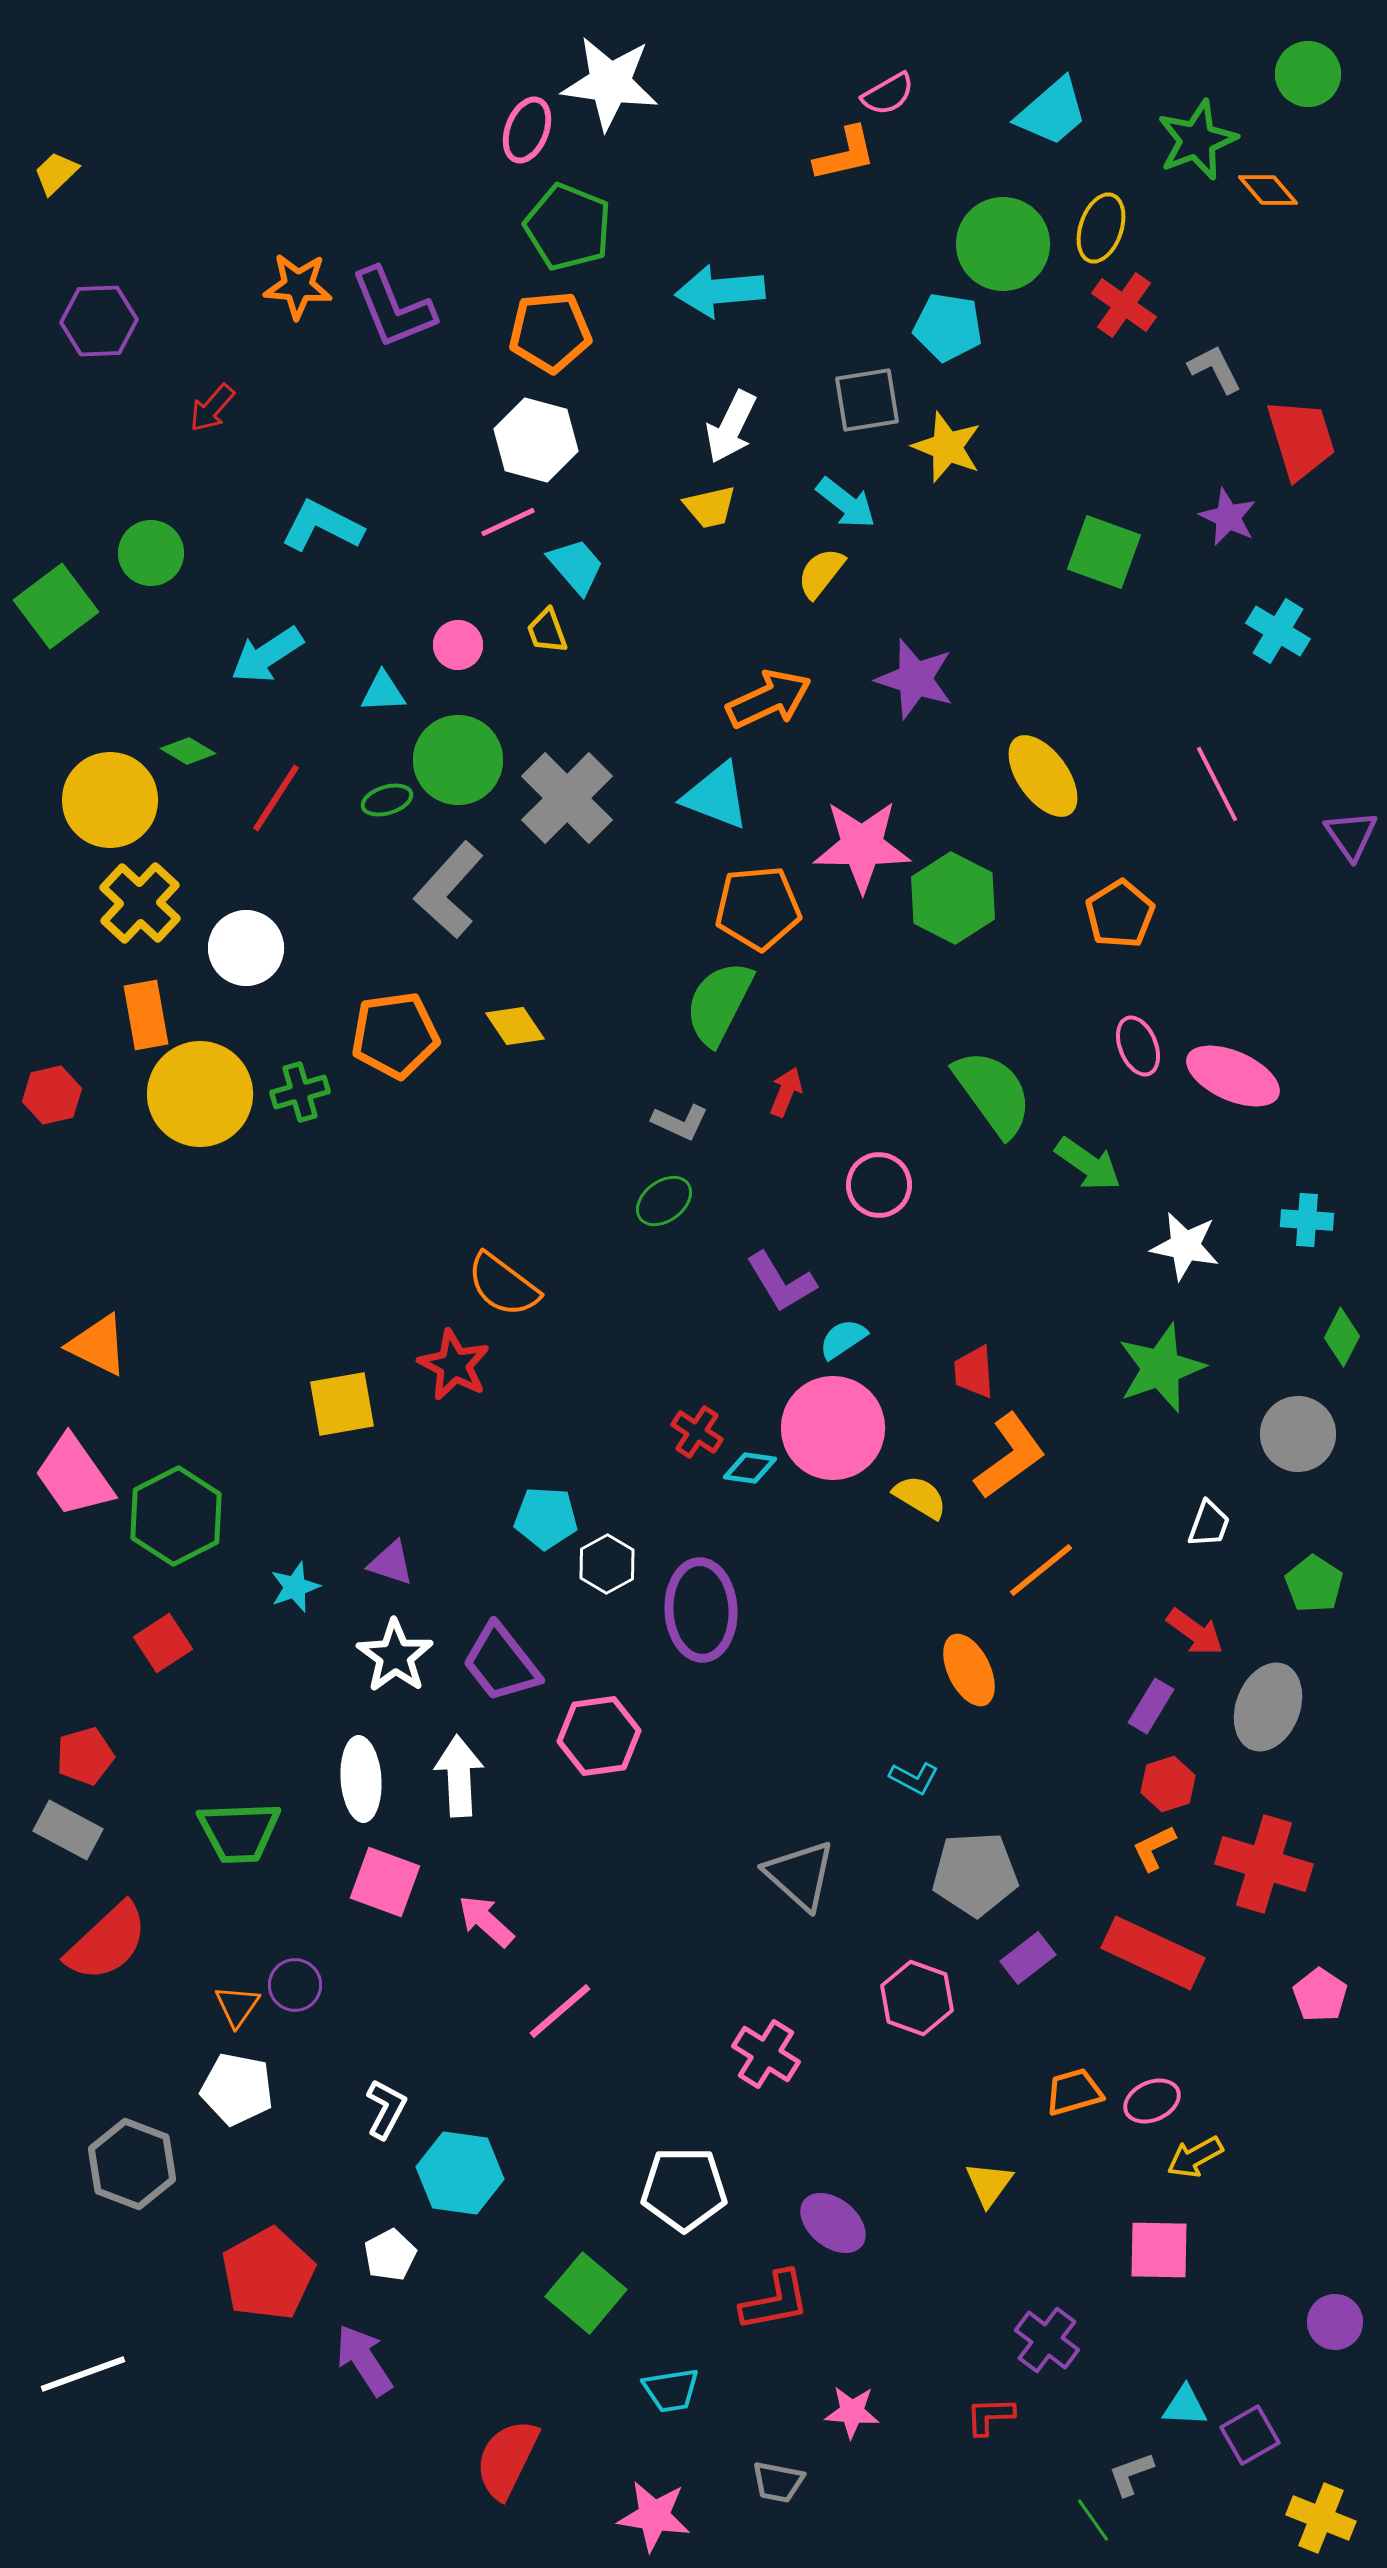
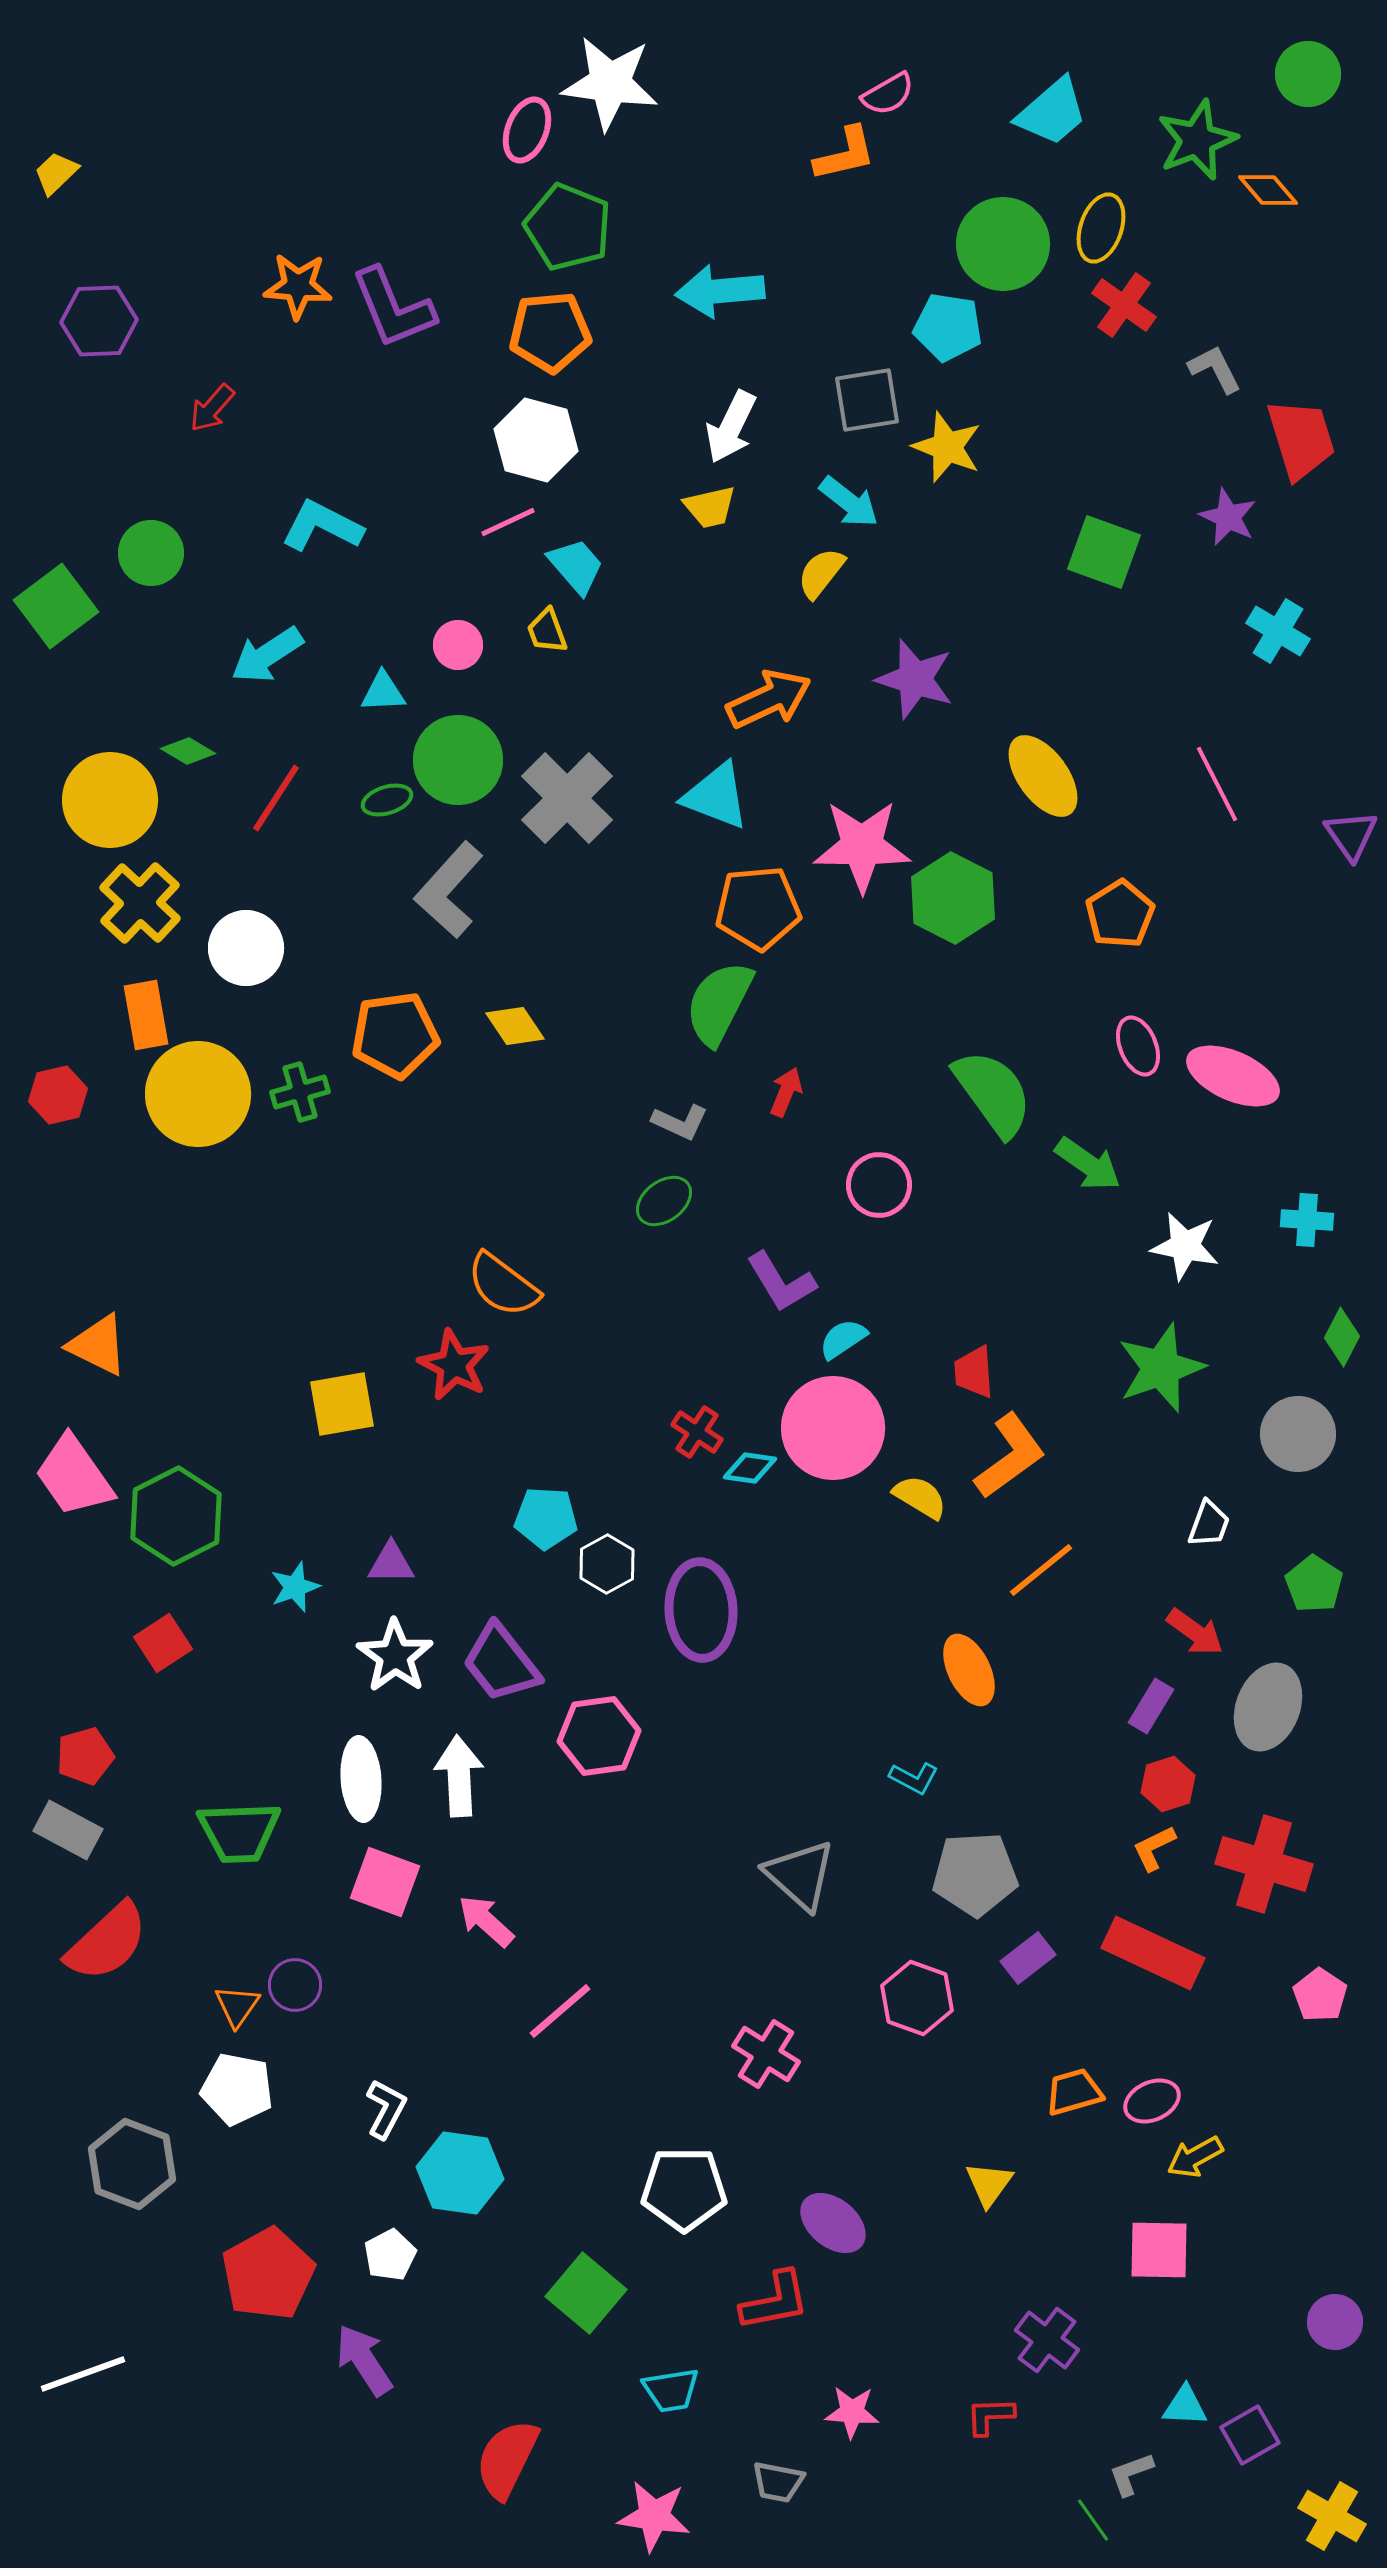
cyan arrow at (846, 503): moved 3 px right, 1 px up
yellow circle at (200, 1094): moved 2 px left
red hexagon at (52, 1095): moved 6 px right
purple triangle at (391, 1563): rotated 18 degrees counterclockwise
yellow cross at (1321, 2518): moved 11 px right, 2 px up; rotated 8 degrees clockwise
